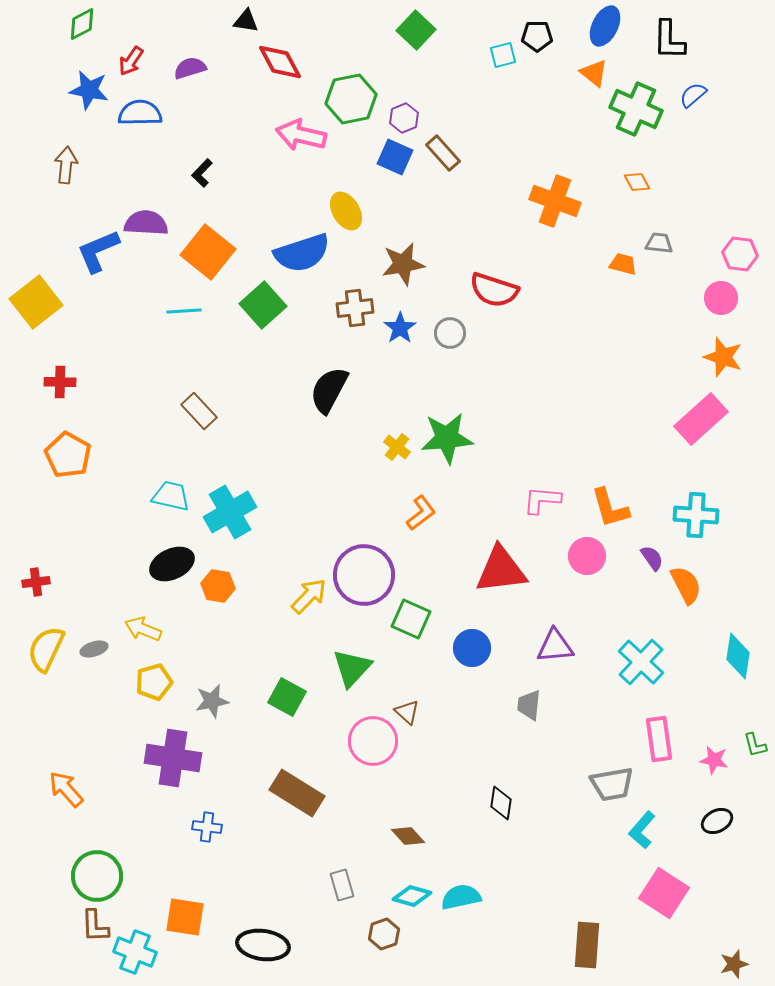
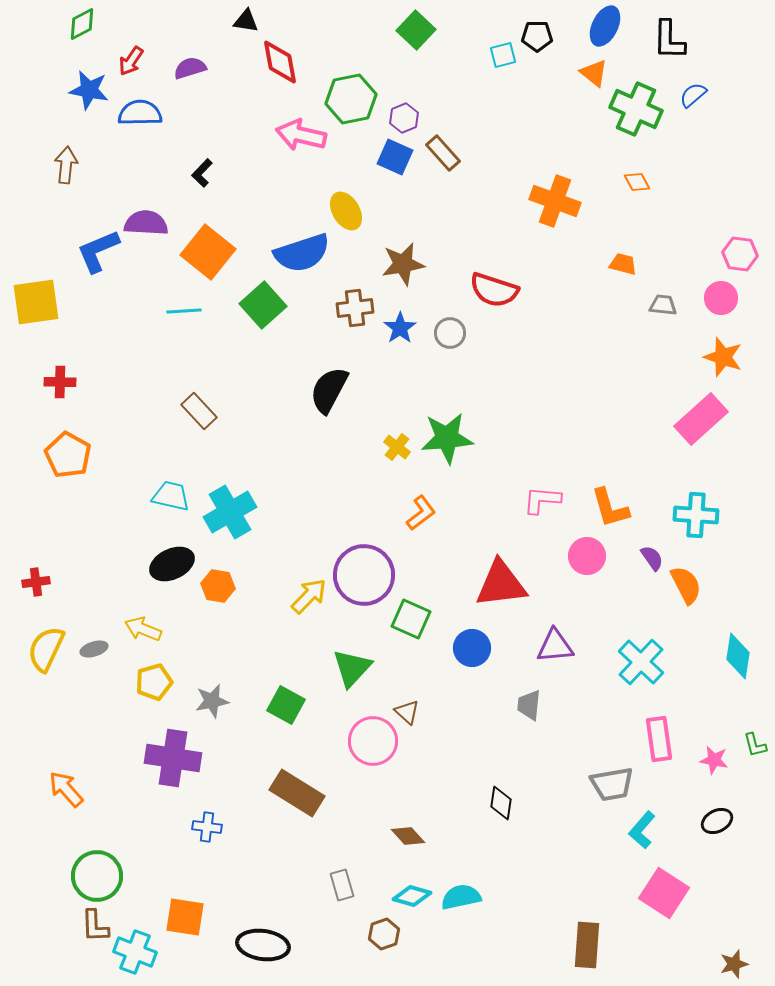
red diamond at (280, 62): rotated 18 degrees clockwise
gray trapezoid at (659, 243): moved 4 px right, 62 px down
yellow square at (36, 302): rotated 30 degrees clockwise
red triangle at (501, 570): moved 14 px down
green square at (287, 697): moved 1 px left, 8 px down
